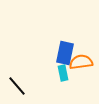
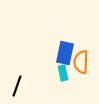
orange semicircle: rotated 80 degrees counterclockwise
black line: rotated 60 degrees clockwise
